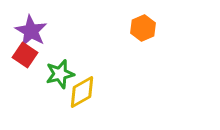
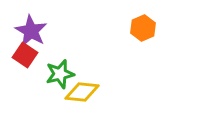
yellow diamond: rotated 36 degrees clockwise
